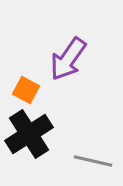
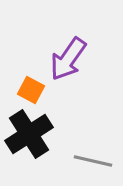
orange square: moved 5 px right
